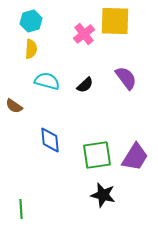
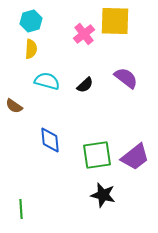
purple semicircle: rotated 15 degrees counterclockwise
purple trapezoid: rotated 20 degrees clockwise
